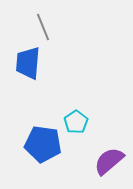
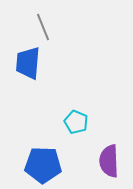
cyan pentagon: rotated 15 degrees counterclockwise
blue pentagon: moved 21 px down; rotated 6 degrees counterclockwise
purple semicircle: rotated 52 degrees counterclockwise
